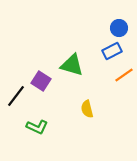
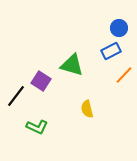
blue rectangle: moved 1 px left
orange line: rotated 12 degrees counterclockwise
